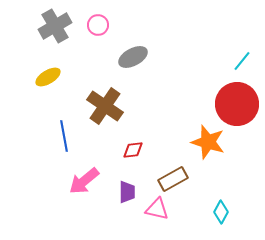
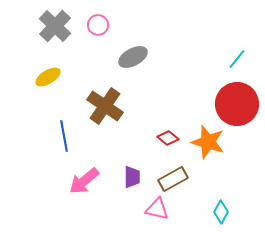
gray cross: rotated 16 degrees counterclockwise
cyan line: moved 5 px left, 2 px up
red diamond: moved 35 px right, 12 px up; rotated 45 degrees clockwise
purple trapezoid: moved 5 px right, 15 px up
